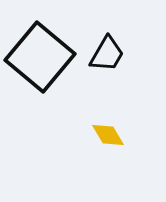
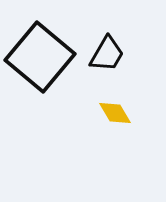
yellow diamond: moved 7 px right, 22 px up
